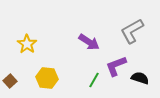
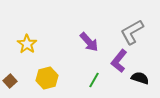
gray L-shape: moved 1 px down
purple arrow: rotated 15 degrees clockwise
purple L-shape: moved 3 px right, 5 px up; rotated 30 degrees counterclockwise
yellow hexagon: rotated 20 degrees counterclockwise
